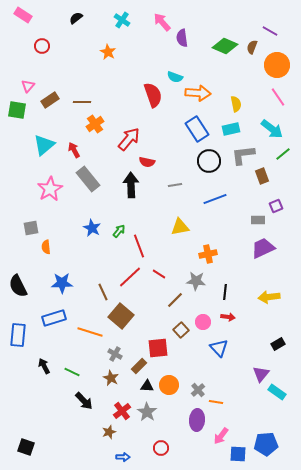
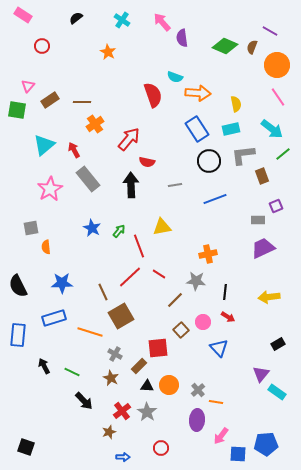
yellow triangle at (180, 227): moved 18 px left
brown square at (121, 316): rotated 20 degrees clockwise
red arrow at (228, 317): rotated 24 degrees clockwise
